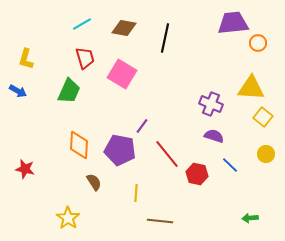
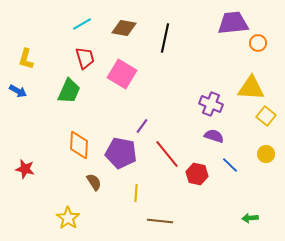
yellow square: moved 3 px right, 1 px up
purple pentagon: moved 1 px right, 3 px down
